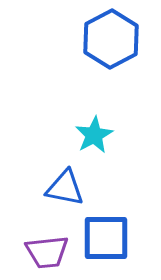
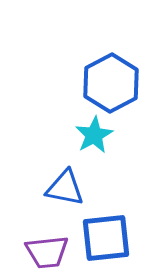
blue hexagon: moved 44 px down
blue square: rotated 6 degrees counterclockwise
